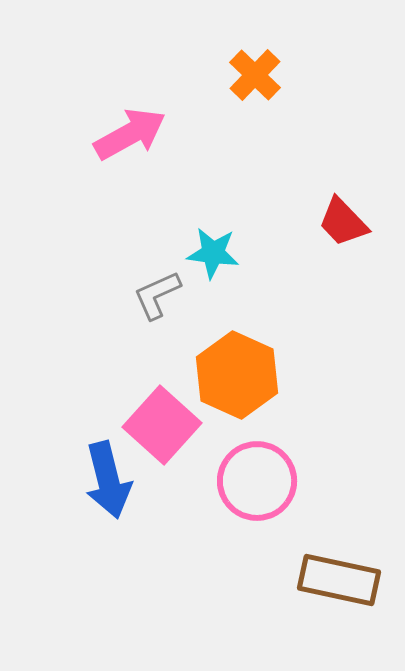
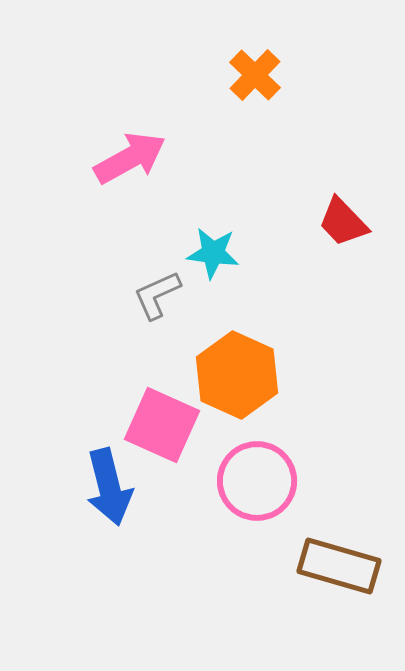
pink arrow: moved 24 px down
pink square: rotated 18 degrees counterclockwise
blue arrow: moved 1 px right, 7 px down
brown rectangle: moved 14 px up; rotated 4 degrees clockwise
